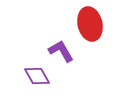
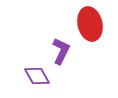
purple L-shape: rotated 56 degrees clockwise
